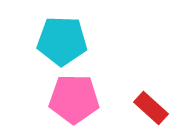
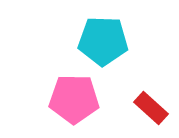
cyan pentagon: moved 41 px right
